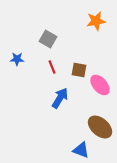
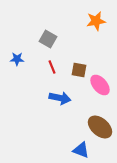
blue arrow: rotated 70 degrees clockwise
